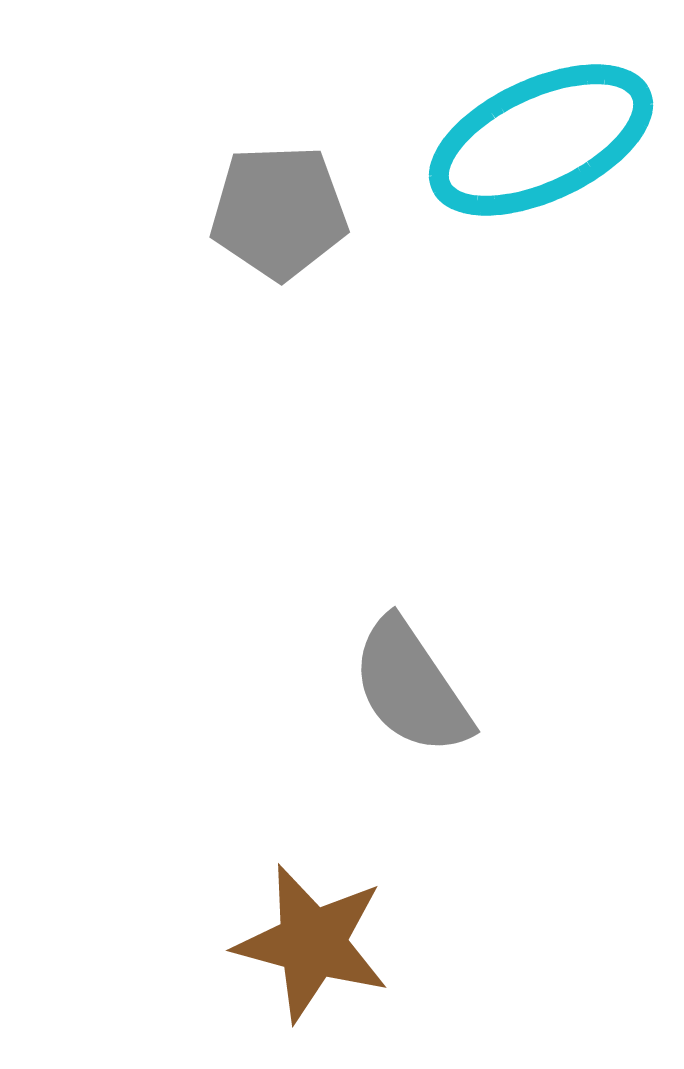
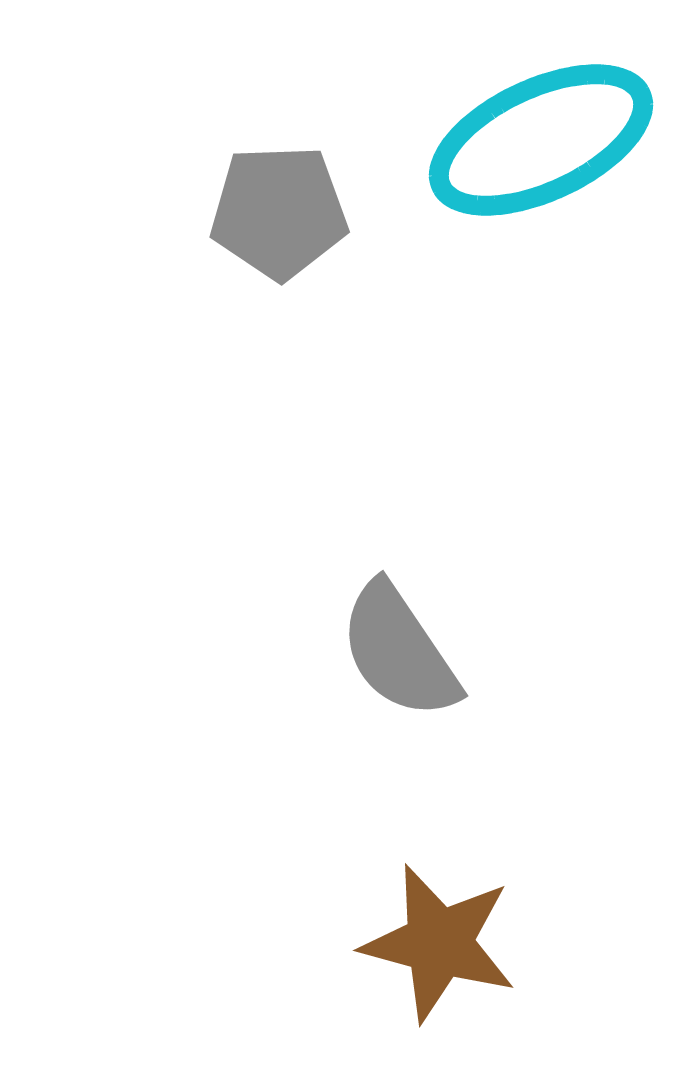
gray semicircle: moved 12 px left, 36 px up
brown star: moved 127 px right
